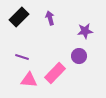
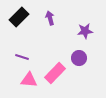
purple circle: moved 2 px down
